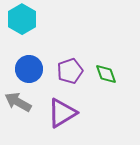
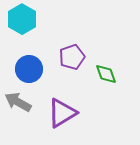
purple pentagon: moved 2 px right, 14 px up
